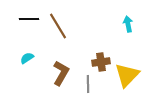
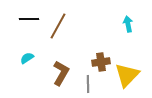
brown line: rotated 60 degrees clockwise
